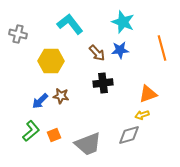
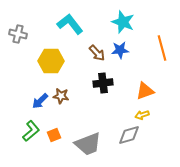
orange triangle: moved 3 px left, 3 px up
